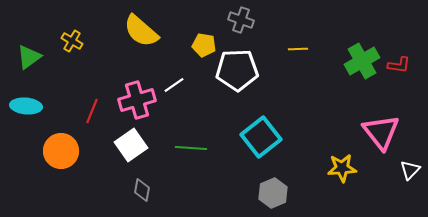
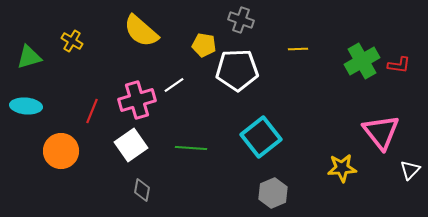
green triangle: rotated 20 degrees clockwise
